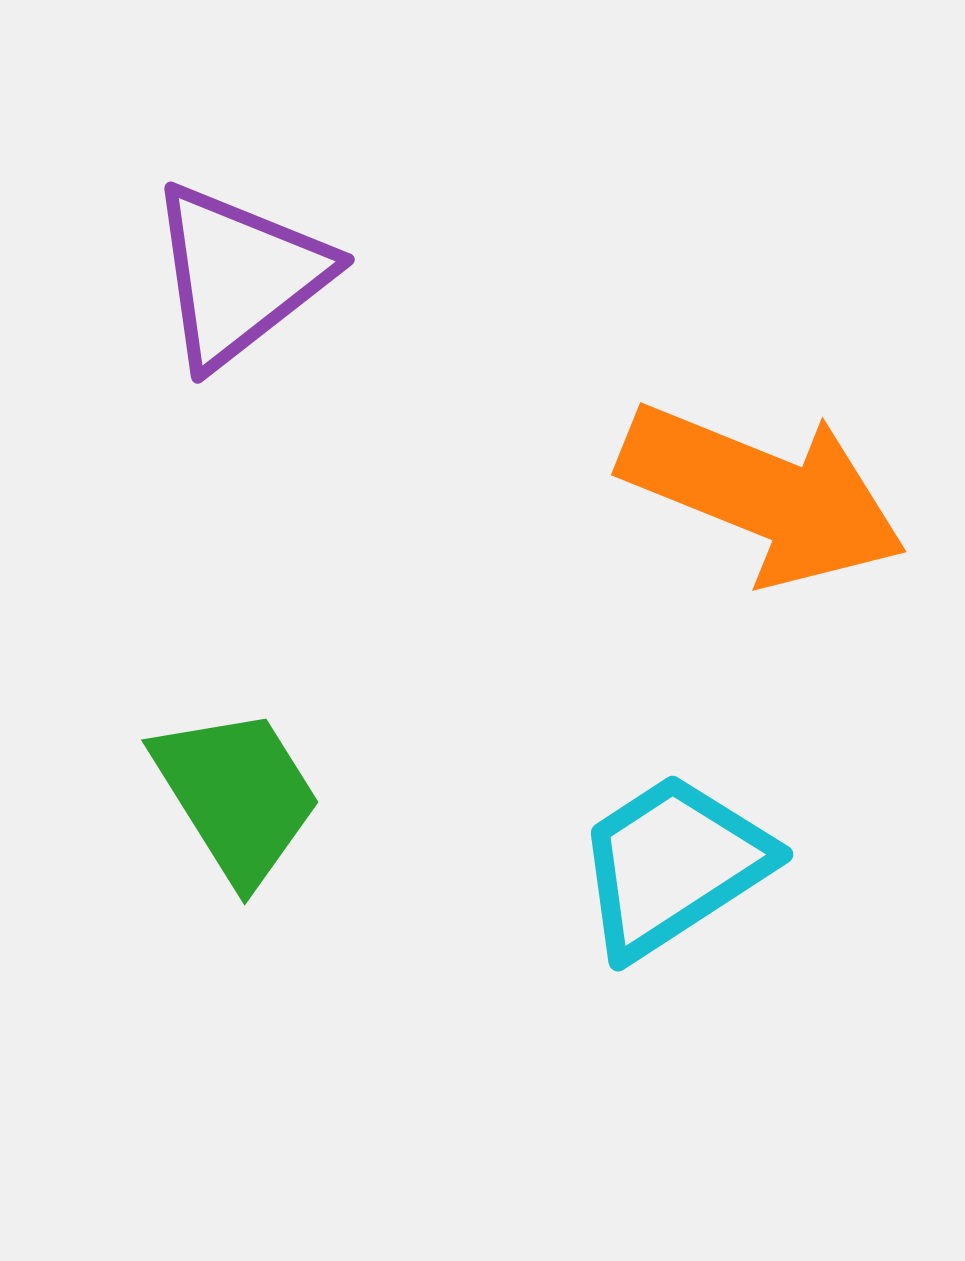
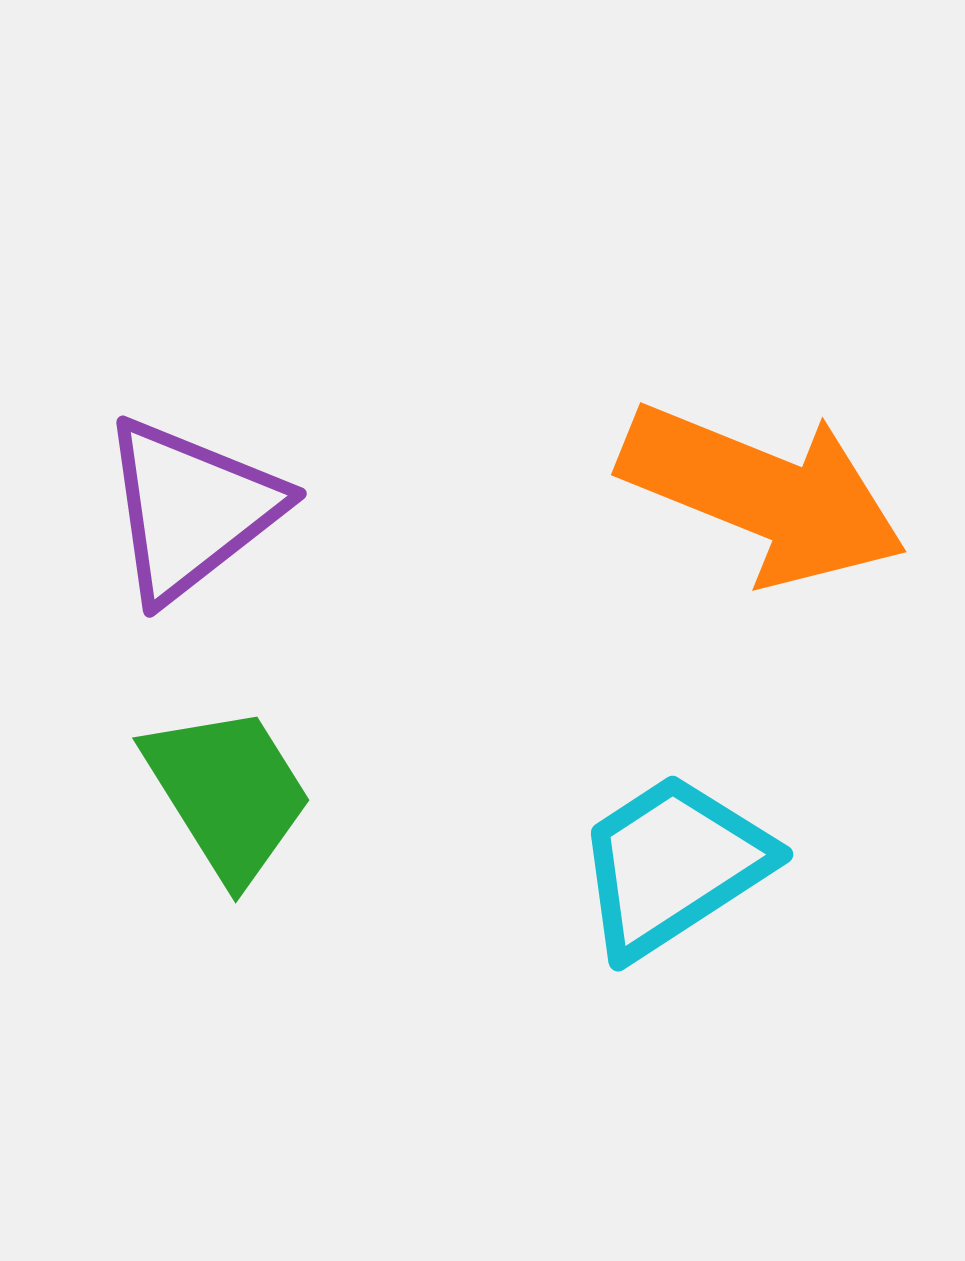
purple triangle: moved 48 px left, 234 px down
green trapezoid: moved 9 px left, 2 px up
